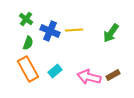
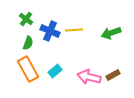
green arrow: rotated 36 degrees clockwise
